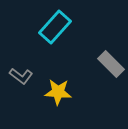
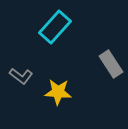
gray rectangle: rotated 12 degrees clockwise
